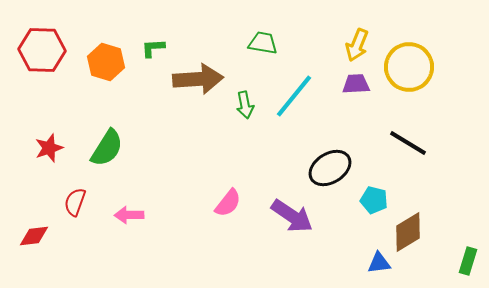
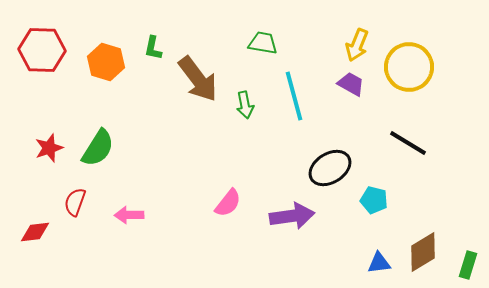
green L-shape: rotated 75 degrees counterclockwise
brown arrow: rotated 57 degrees clockwise
purple trapezoid: moved 5 px left; rotated 32 degrees clockwise
cyan line: rotated 54 degrees counterclockwise
green semicircle: moved 9 px left
purple arrow: rotated 42 degrees counterclockwise
brown diamond: moved 15 px right, 20 px down
red diamond: moved 1 px right, 4 px up
green rectangle: moved 4 px down
